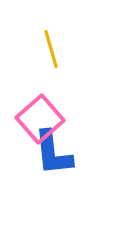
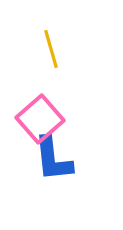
blue L-shape: moved 6 px down
